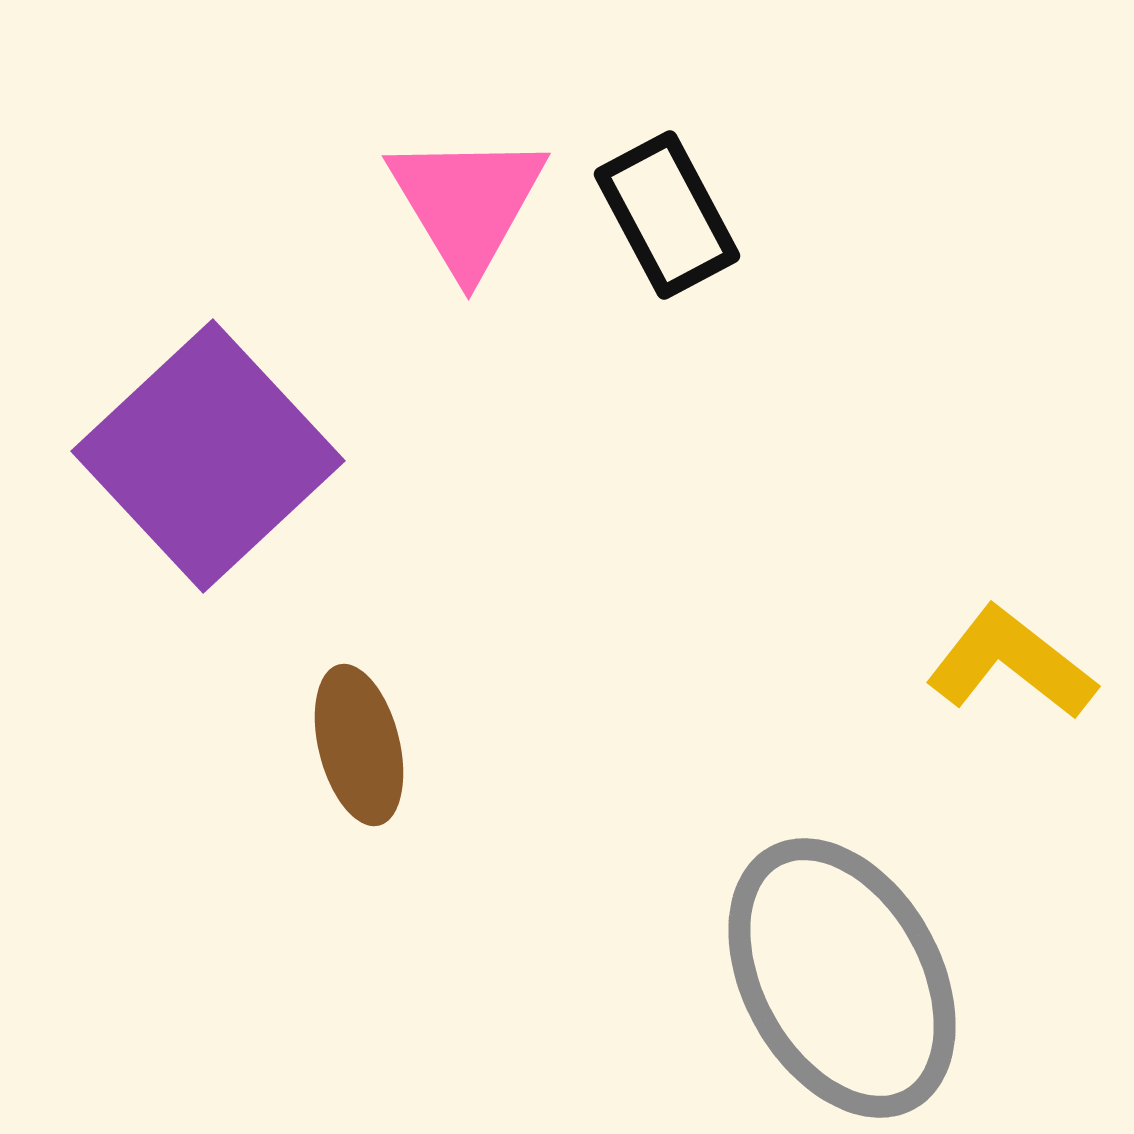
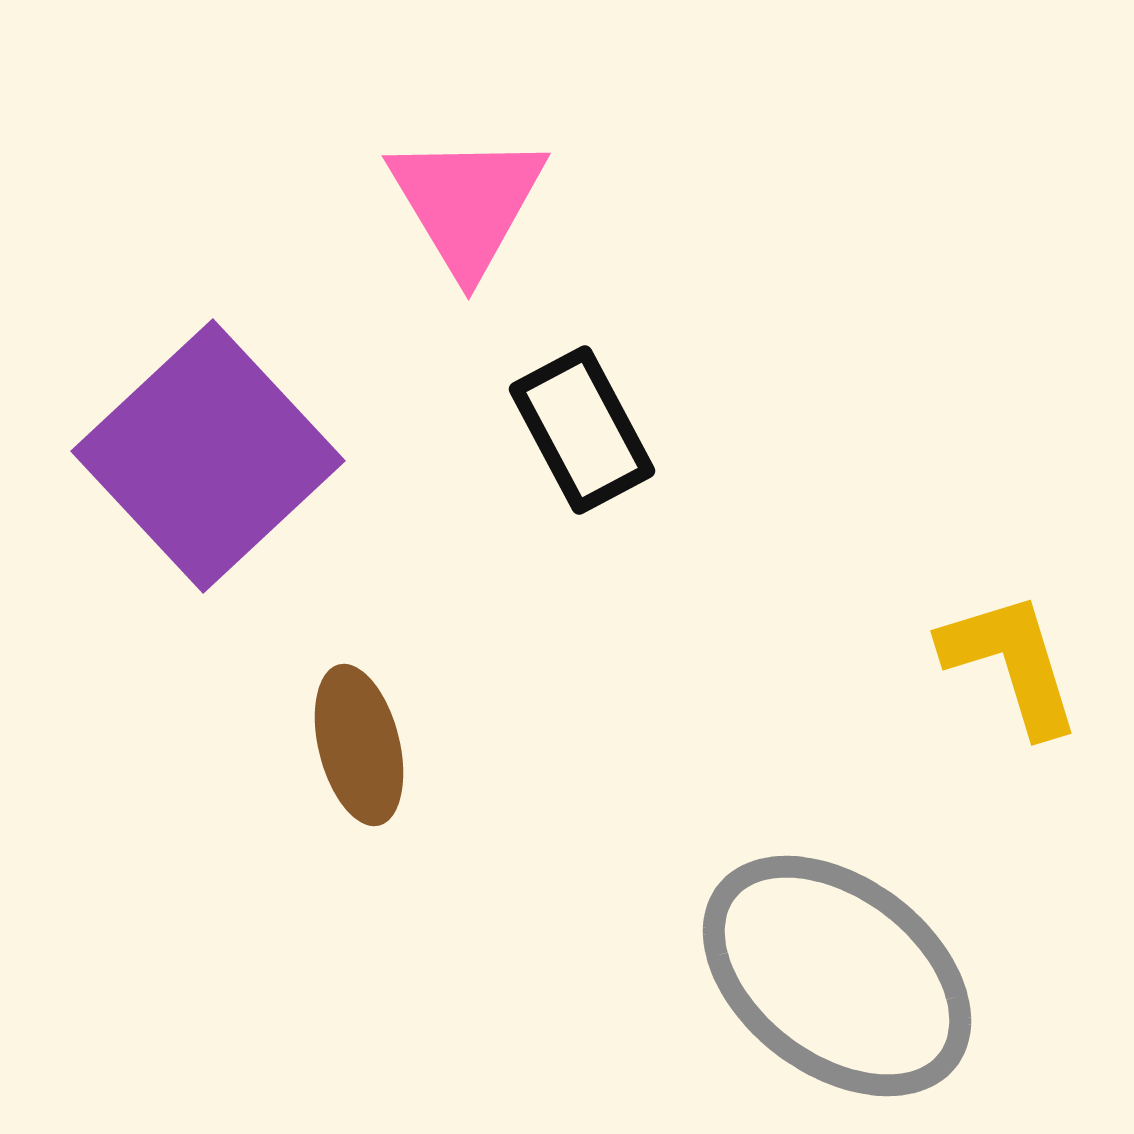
black rectangle: moved 85 px left, 215 px down
yellow L-shape: rotated 35 degrees clockwise
gray ellipse: moved 5 px left, 2 px up; rotated 24 degrees counterclockwise
